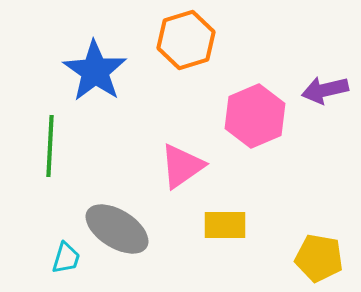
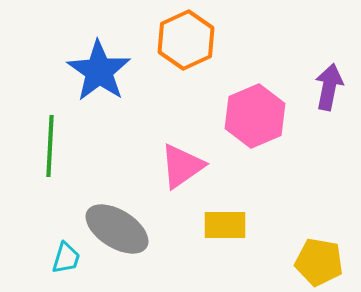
orange hexagon: rotated 8 degrees counterclockwise
blue star: moved 4 px right
purple arrow: moved 4 px right, 3 px up; rotated 114 degrees clockwise
yellow pentagon: moved 4 px down
